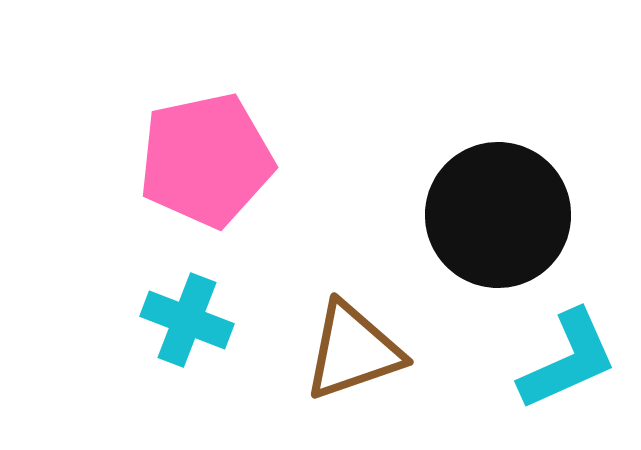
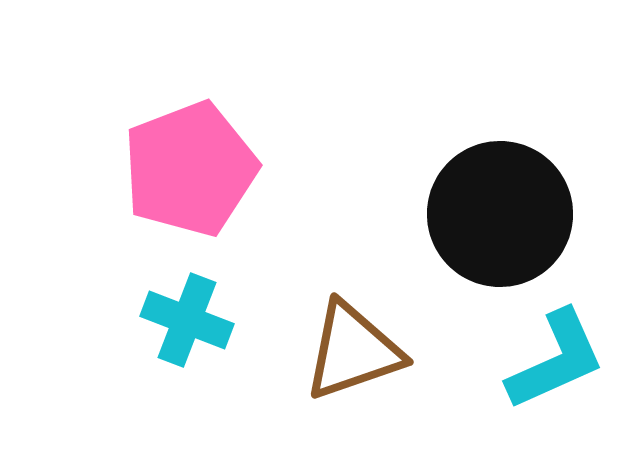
pink pentagon: moved 16 px left, 9 px down; rotated 9 degrees counterclockwise
black circle: moved 2 px right, 1 px up
cyan L-shape: moved 12 px left
